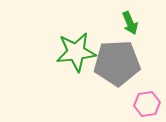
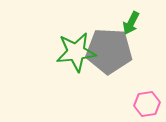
green arrow: moved 1 px right; rotated 50 degrees clockwise
gray pentagon: moved 8 px left, 12 px up; rotated 6 degrees clockwise
